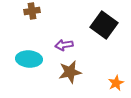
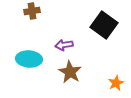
brown star: rotated 30 degrees counterclockwise
